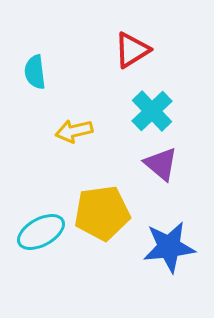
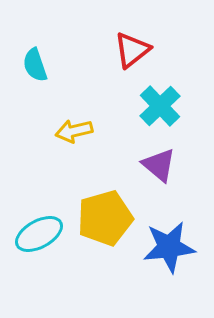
red triangle: rotated 6 degrees counterclockwise
cyan semicircle: moved 7 px up; rotated 12 degrees counterclockwise
cyan cross: moved 8 px right, 5 px up
purple triangle: moved 2 px left, 1 px down
yellow pentagon: moved 3 px right, 5 px down; rotated 8 degrees counterclockwise
cyan ellipse: moved 2 px left, 2 px down
